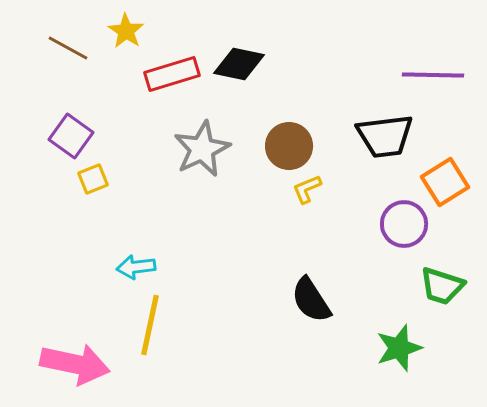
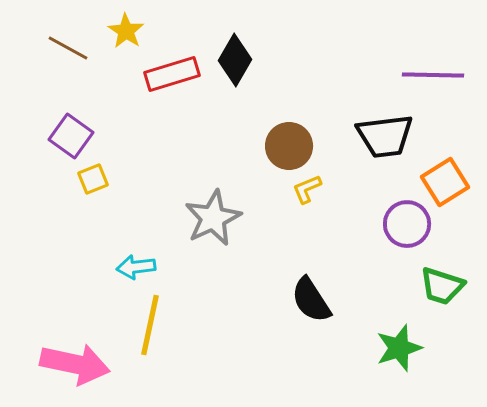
black diamond: moved 4 px left, 4 px up; rotated 72 degrees counterclockwise
gray star: moved 11 px right, 69 px down
purple circle: moved 3 px right
